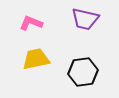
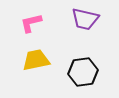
pink L-shape: rotated 35 degrees counterclockwise
yellow trapezoid: moved 1 px down
